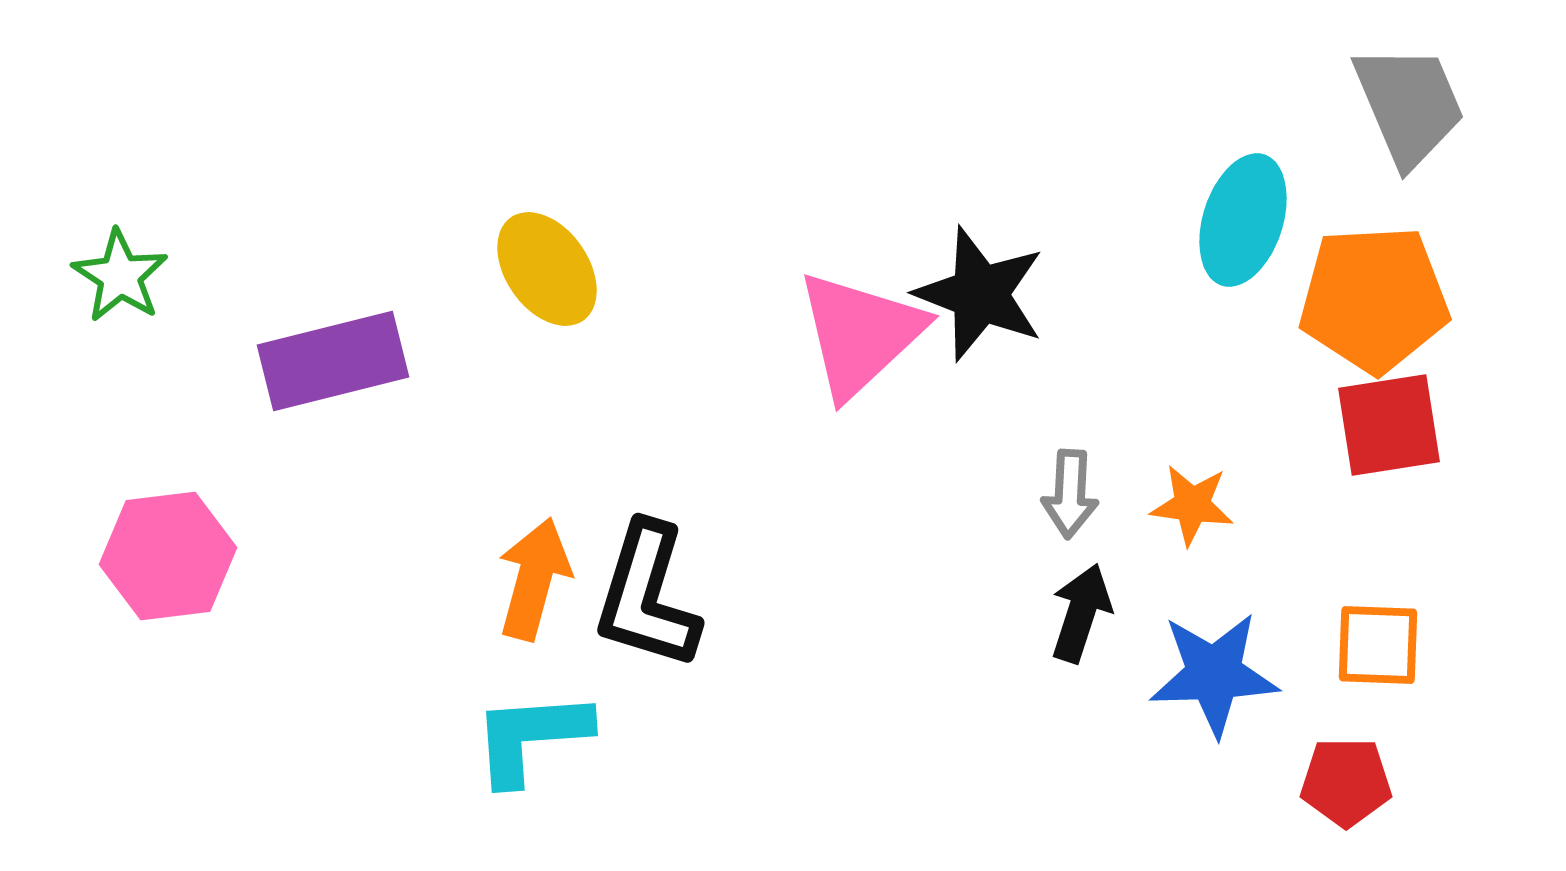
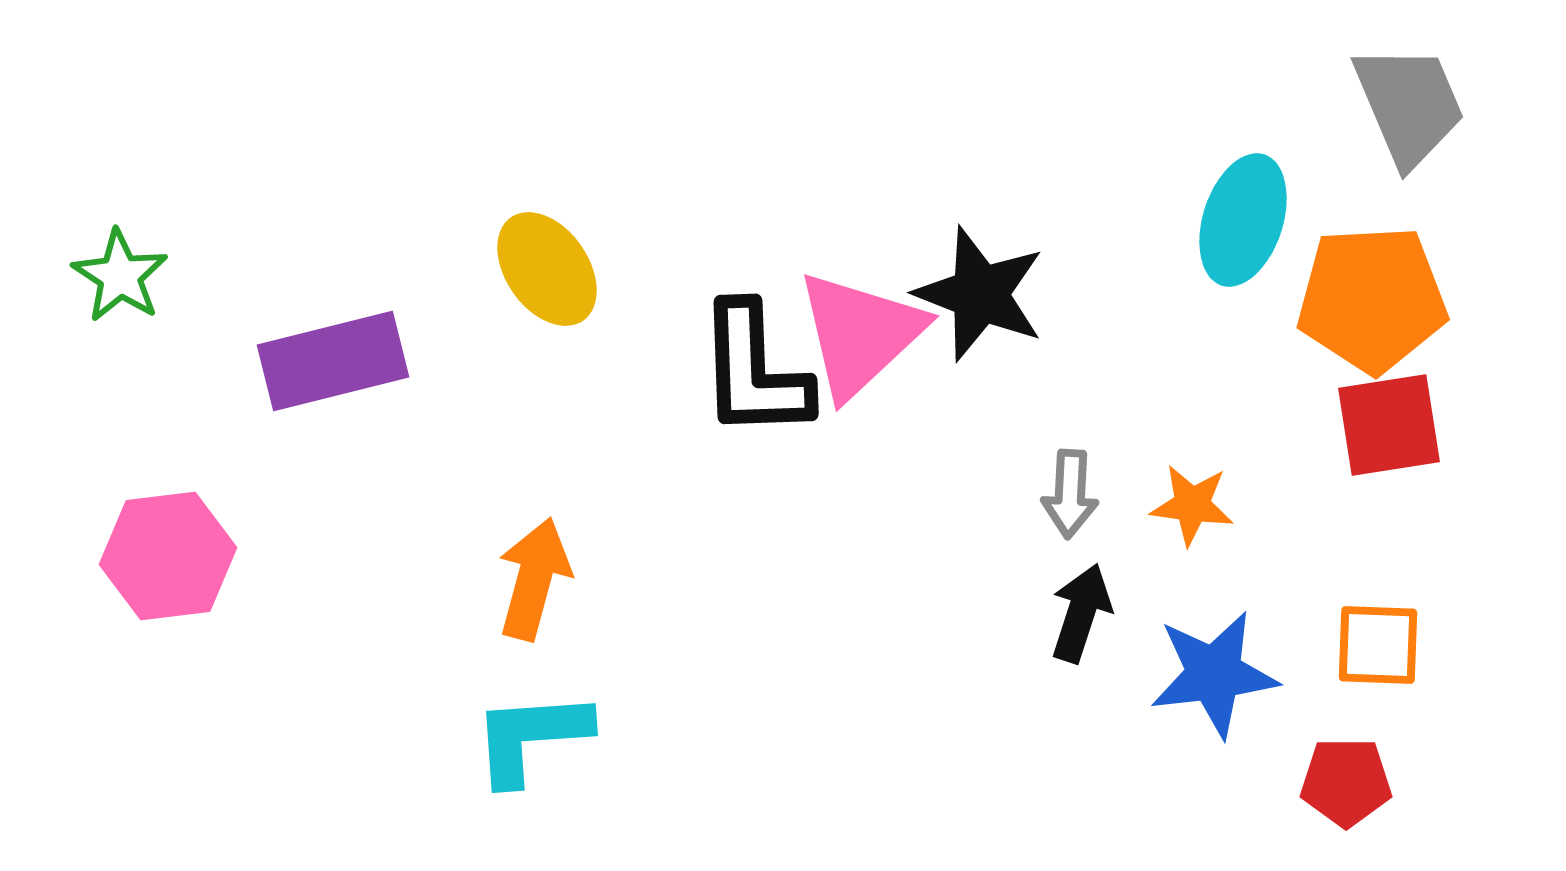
orange pentagon: moved 2 px left
black L-shape: moved 107 px right, 225 px up; rotated 19 degrees counterclockwise
blue star: rotated 5 degrees counterclockwise
